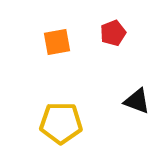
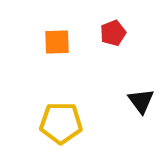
orange square: rotated 8 degrees clockwise
black triangle: moved 4 px right; rotated 32 degrees clockwise
